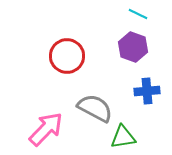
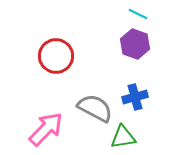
purple hexagon: moved 2 px right, 3 px up
red circle: moved 11 px left
blue cross: moved 12 px left, 6 px down; rotated 10 degrees counterclockwise
